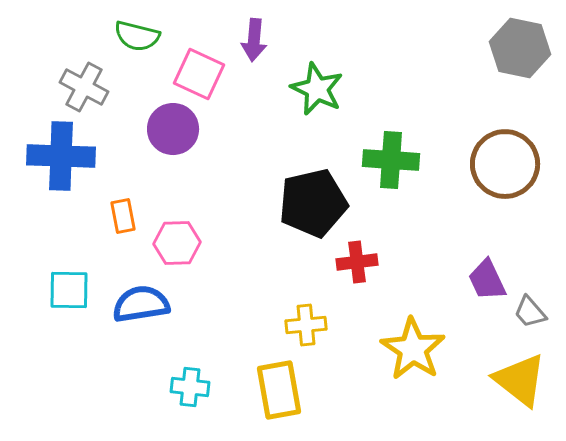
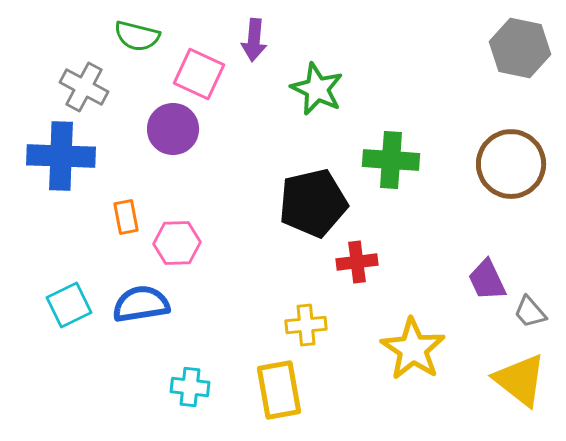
brown circle: moved 6 px right
orange rectangle: moved 3 px right, 1 px down
cyan square: moved 15 px down; rotated 27 degrees counterclockwise
